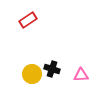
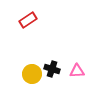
pink triangle: moved 4 px left, 4 px up
